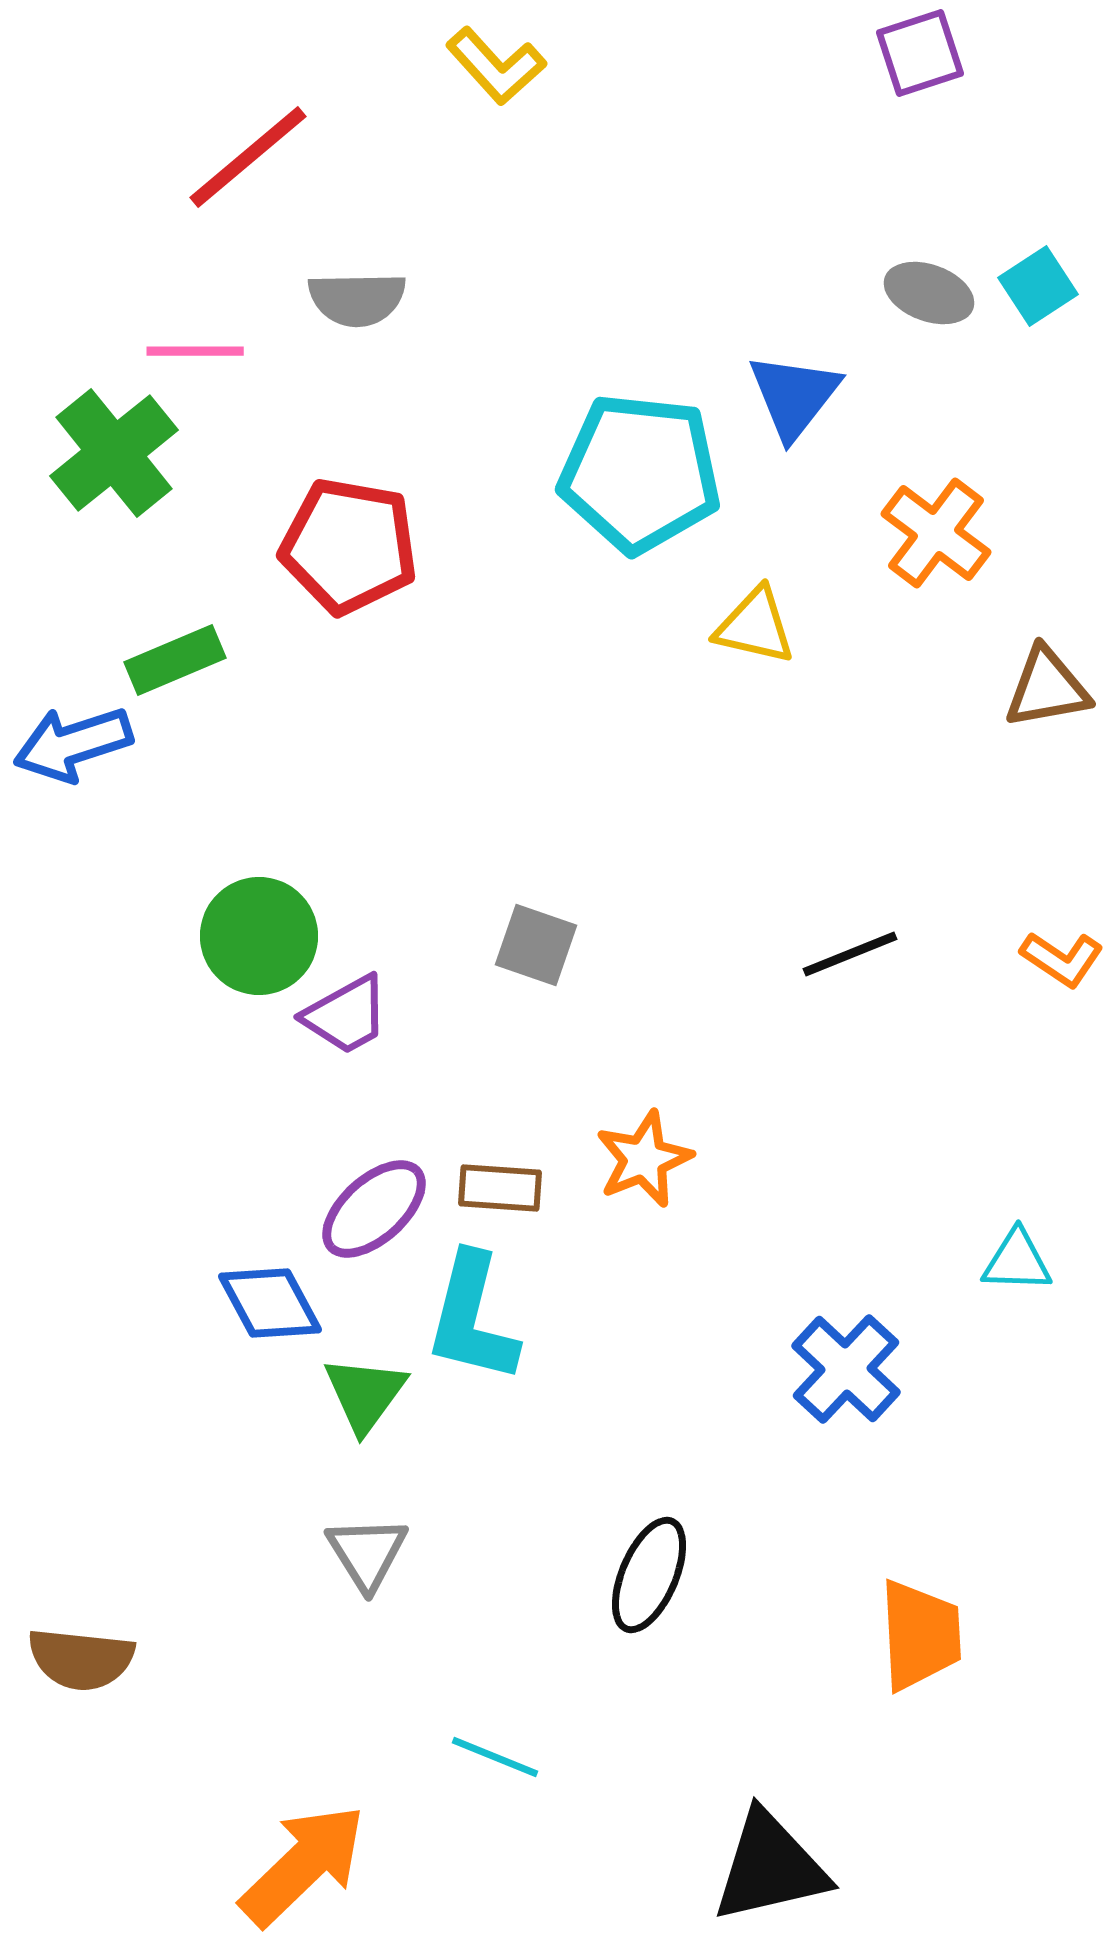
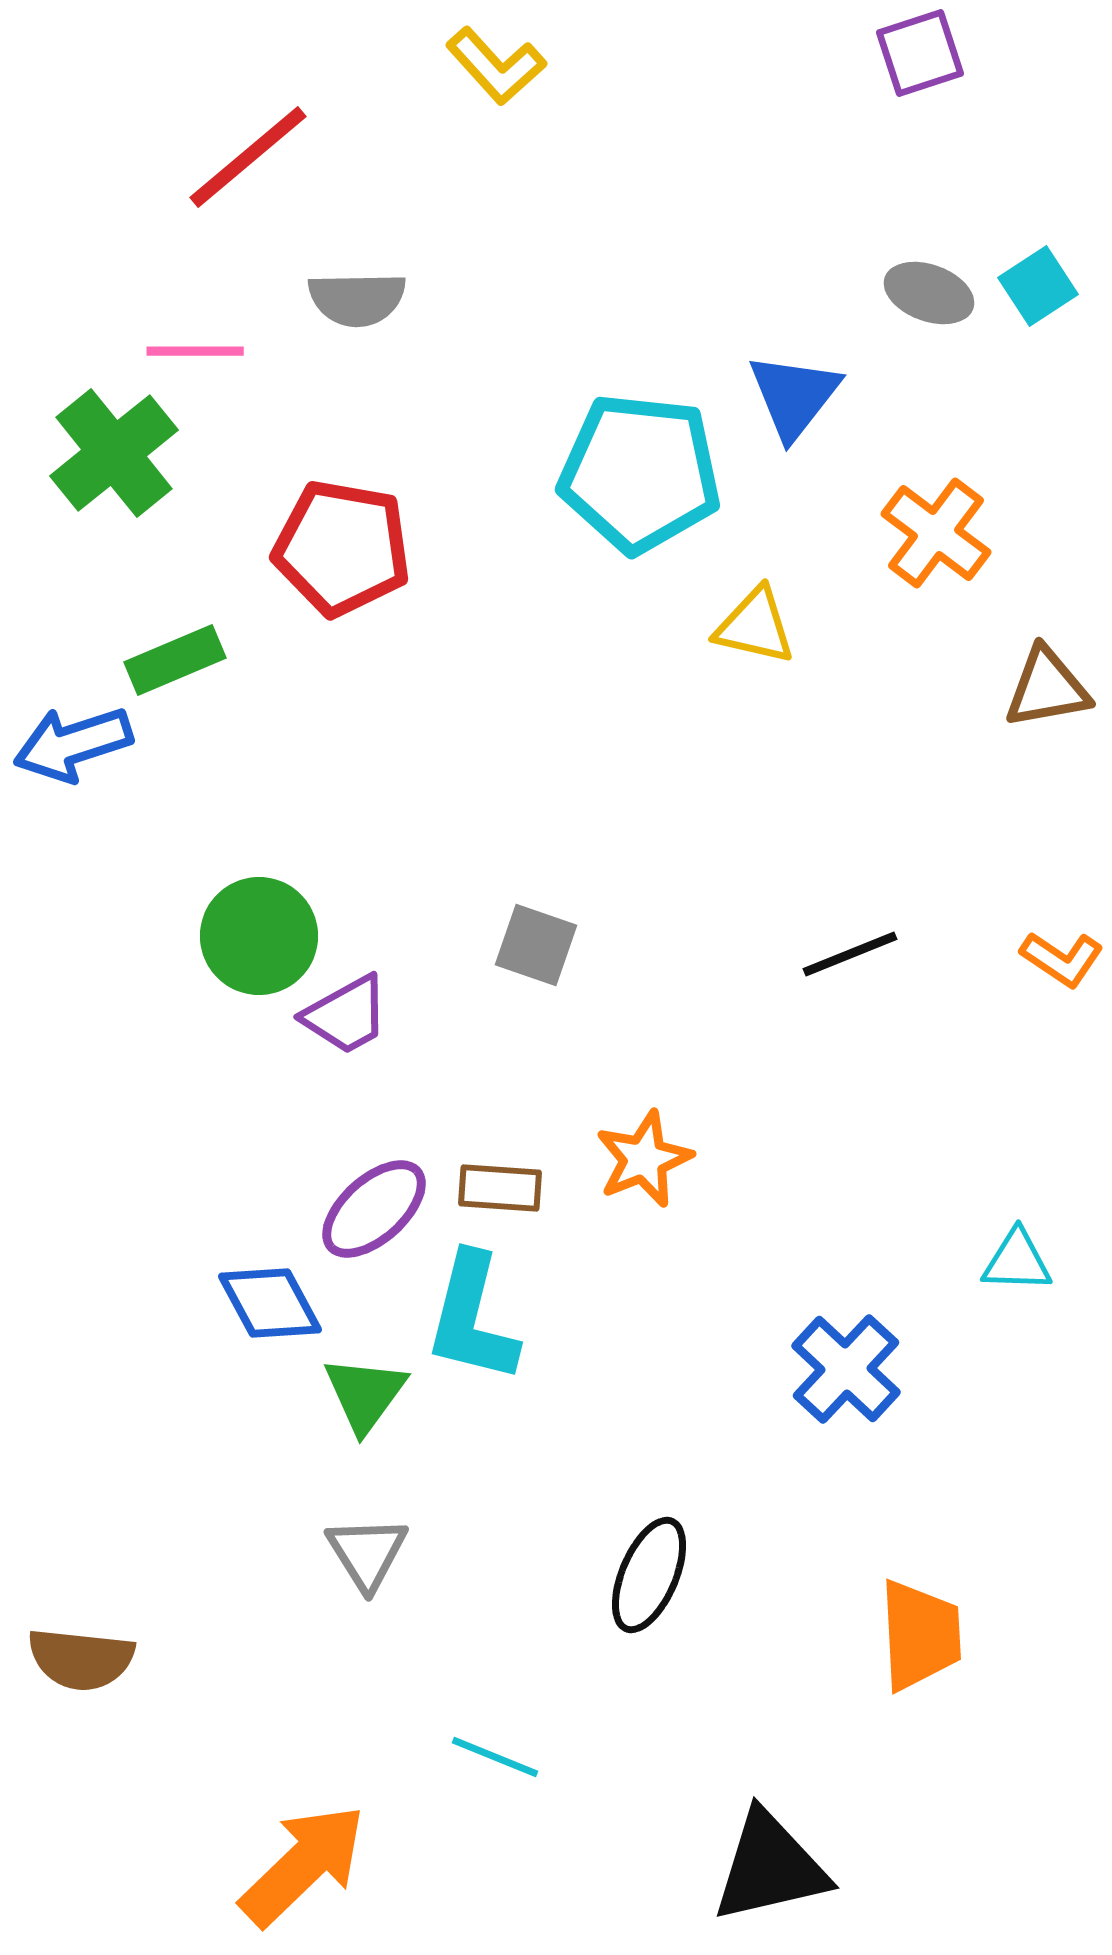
red pentagon: moved 7 px left, 2 px down
